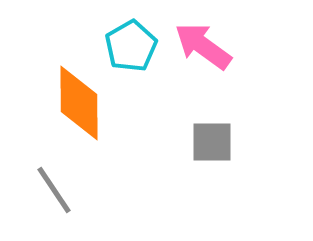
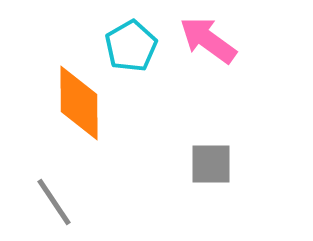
pink arrow: moved 5 px right, 6 px up
gray square: moved 1 px left, 22 px down
gray line: moved 12 px down
